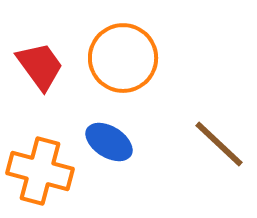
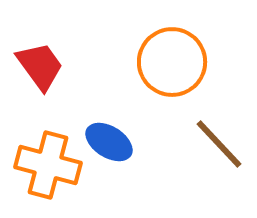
orange circle: moved 49 px right, 4 px down
brown line: rotated 4 degrees clockwise
orange cross: moved 8 px right, 6 px up
